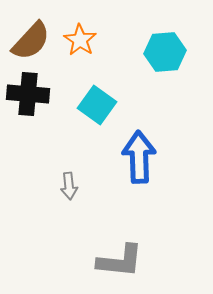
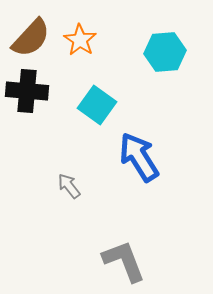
brown semicircle: moved 3 px up
black cross: moved 1 px left, 3 px up
blue arrow: rotated 30 degrees counterclockwise
gray arrow: rotated 148 degrees clockwise
gray L-shape: moved 4 px right; rotated 117 degrees counterclockwise
